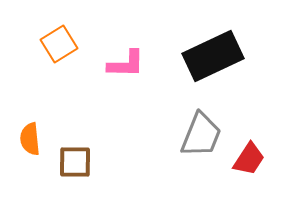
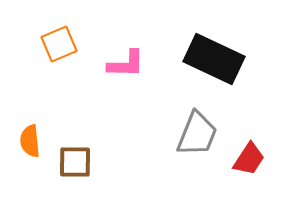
orange square: rotated 9 degrees clockwise
black rectangle: moved 1 px right, 3 px down; rotated 50 degrees clockwise
gray trapezoid: moved 4 px left, 1 px up
orange semicircle: moved 2 px down
